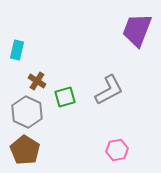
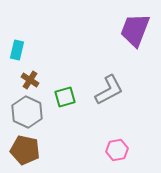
purple trapezoid: moved 2 px left
brown cross: moved 7 px left, 1 px up
brown pentagon: rotated 20 degrees counterclockwise
